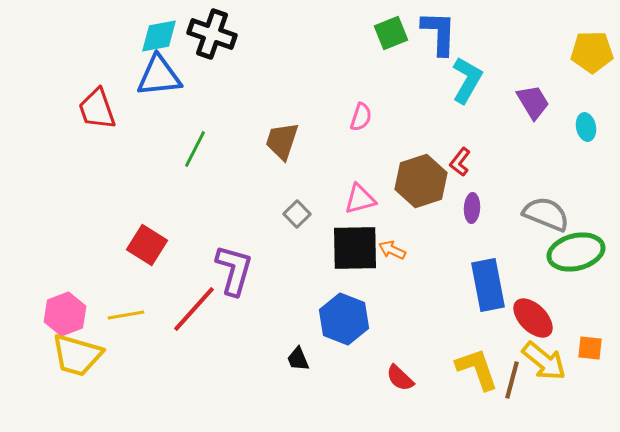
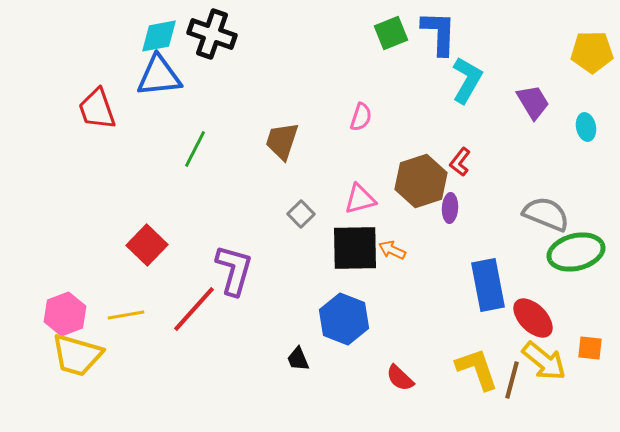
purple ellipse: moved 22 px left
gray square: moved 4 px right
red square: rotated 12 degrees clockwise
